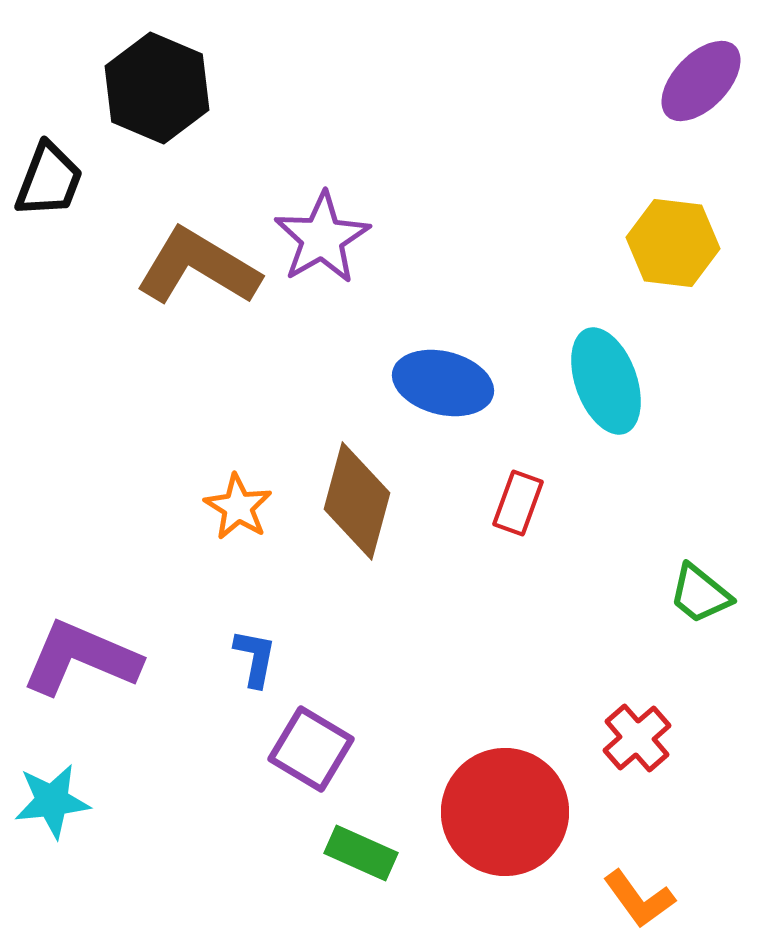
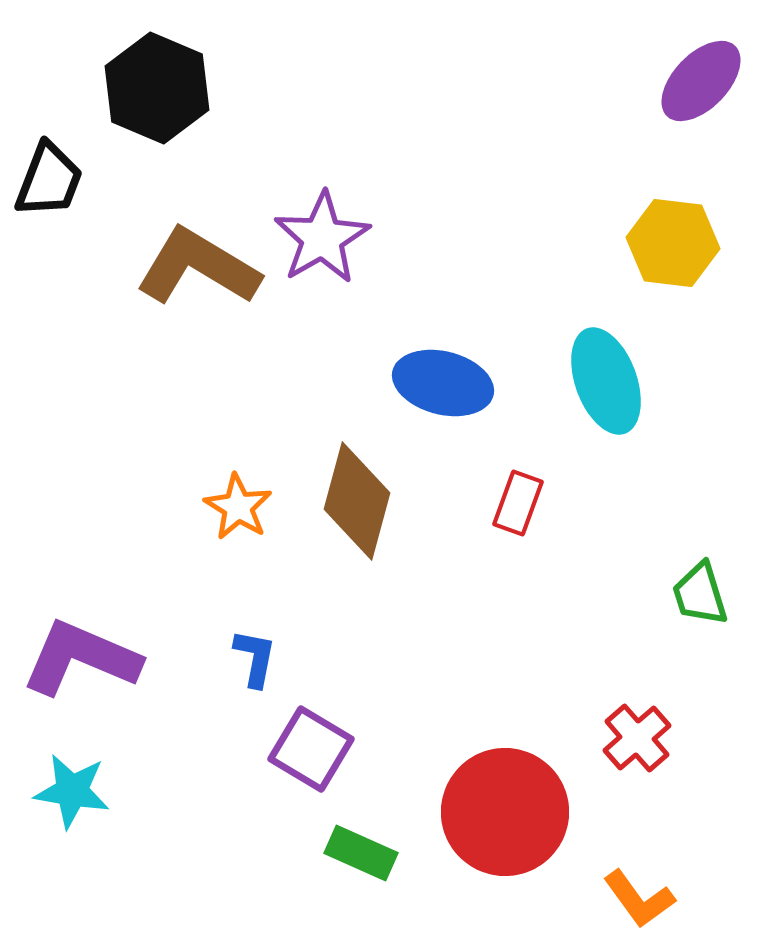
green trapezoid: rotated 34 degrees clockwise
cyan star: moved 20 px right, 10 px up; rotated 16 degrees clockwise
